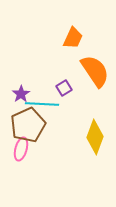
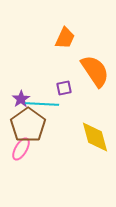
orange trapezoid: moved 8 px left
purple square: rotated 21 degrees clockwise
purple star: moved 5 px down
brown pentagon: rotated 12 degrees counterclockwise
yellow diamond: rotated 36 degrees counterclockwise
pink ellipse: rotated 15 degrees clockwise
